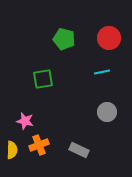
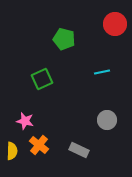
red circle: moved 6 px right, 14 px up
green square: moved 1 px left; rotated 15 degrees counterclockwise
gray circle: moved 8 px down
orange cross: rotated 30 degrees counterclockwise
yellow semicircle: moved 1 px down
